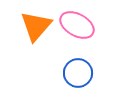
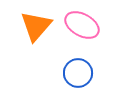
pink ellipse: moved 5 px right
